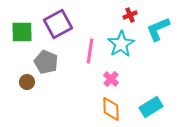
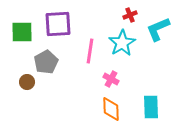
purple square: rotated 24 degrees clockwise
cyan star: moved 1 px right, 1 px up
gray pentagon: rotated 20 degrees clockwise
pink cross: rotated 14 degrees counterclockwise
cyan rectangle: rotated 60 degrees counterclockwise
